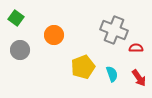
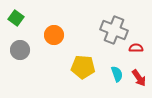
yellow pentagon: rotated 25 degrees clockwise
cyan semicircle: moved 5 px right
